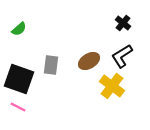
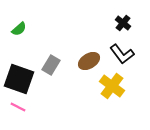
black L-shape: moved 2 px up; rotated 95 degrees counterclockwise
gray rectangle: rotated 24 degrees clockwise
